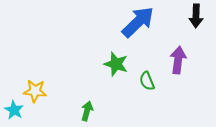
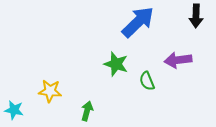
purple arrow: rotated 104 degrees counterclockwise
yellow star: moved 15 px right
cyan star: rotated 18 degrees counterclockwise
